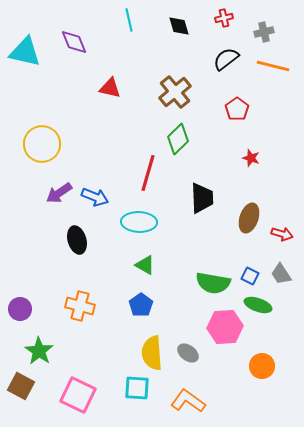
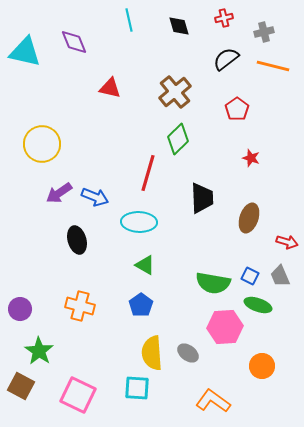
red arrow: moved 5 px right, 8 px down
gray trapezoid: moved 1 px left, 2 px down; rotated 10 degrees clockwise
orange L-shape: moved 25 px right
